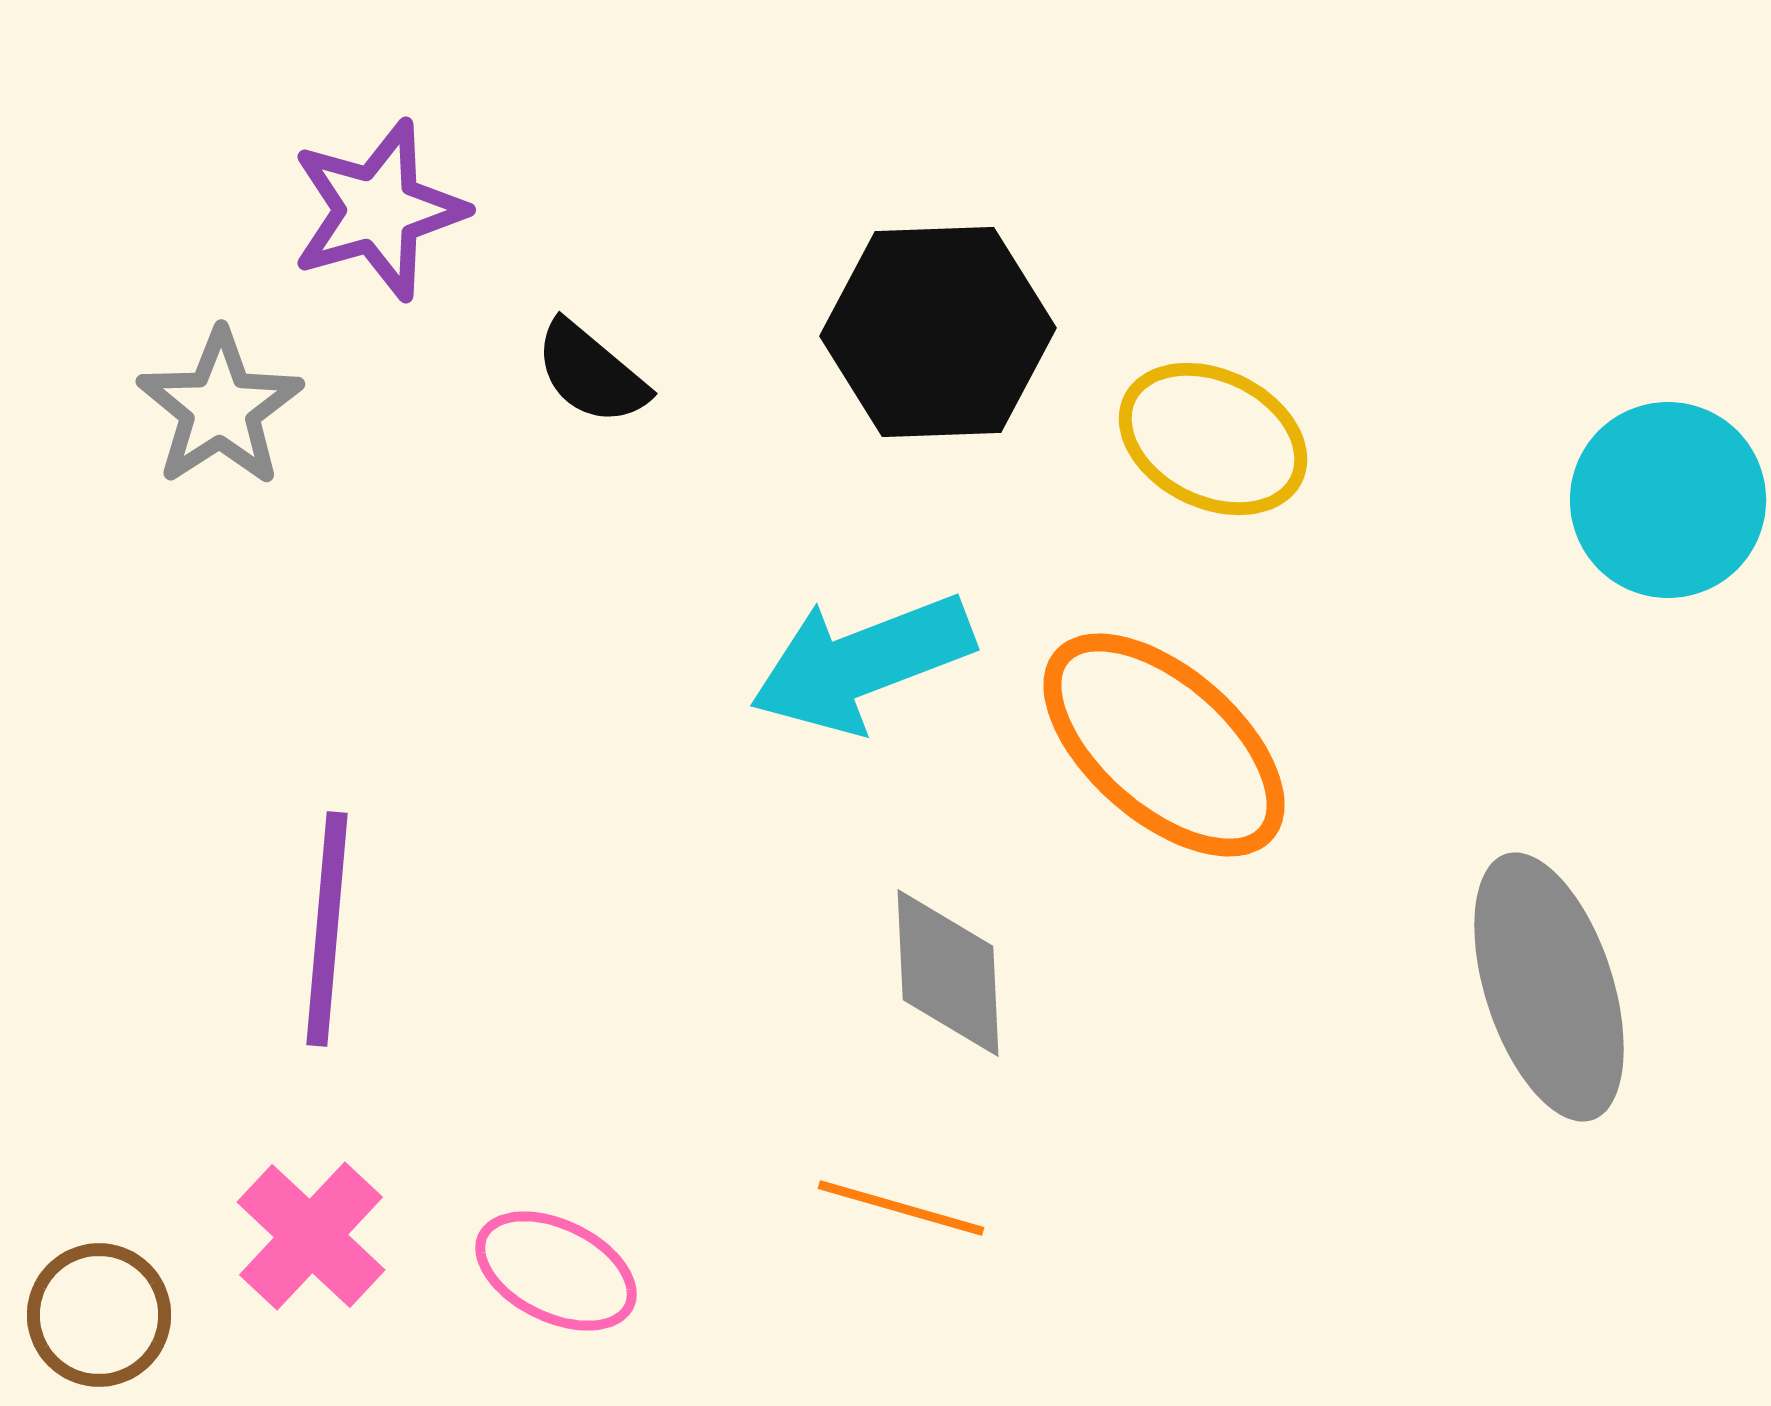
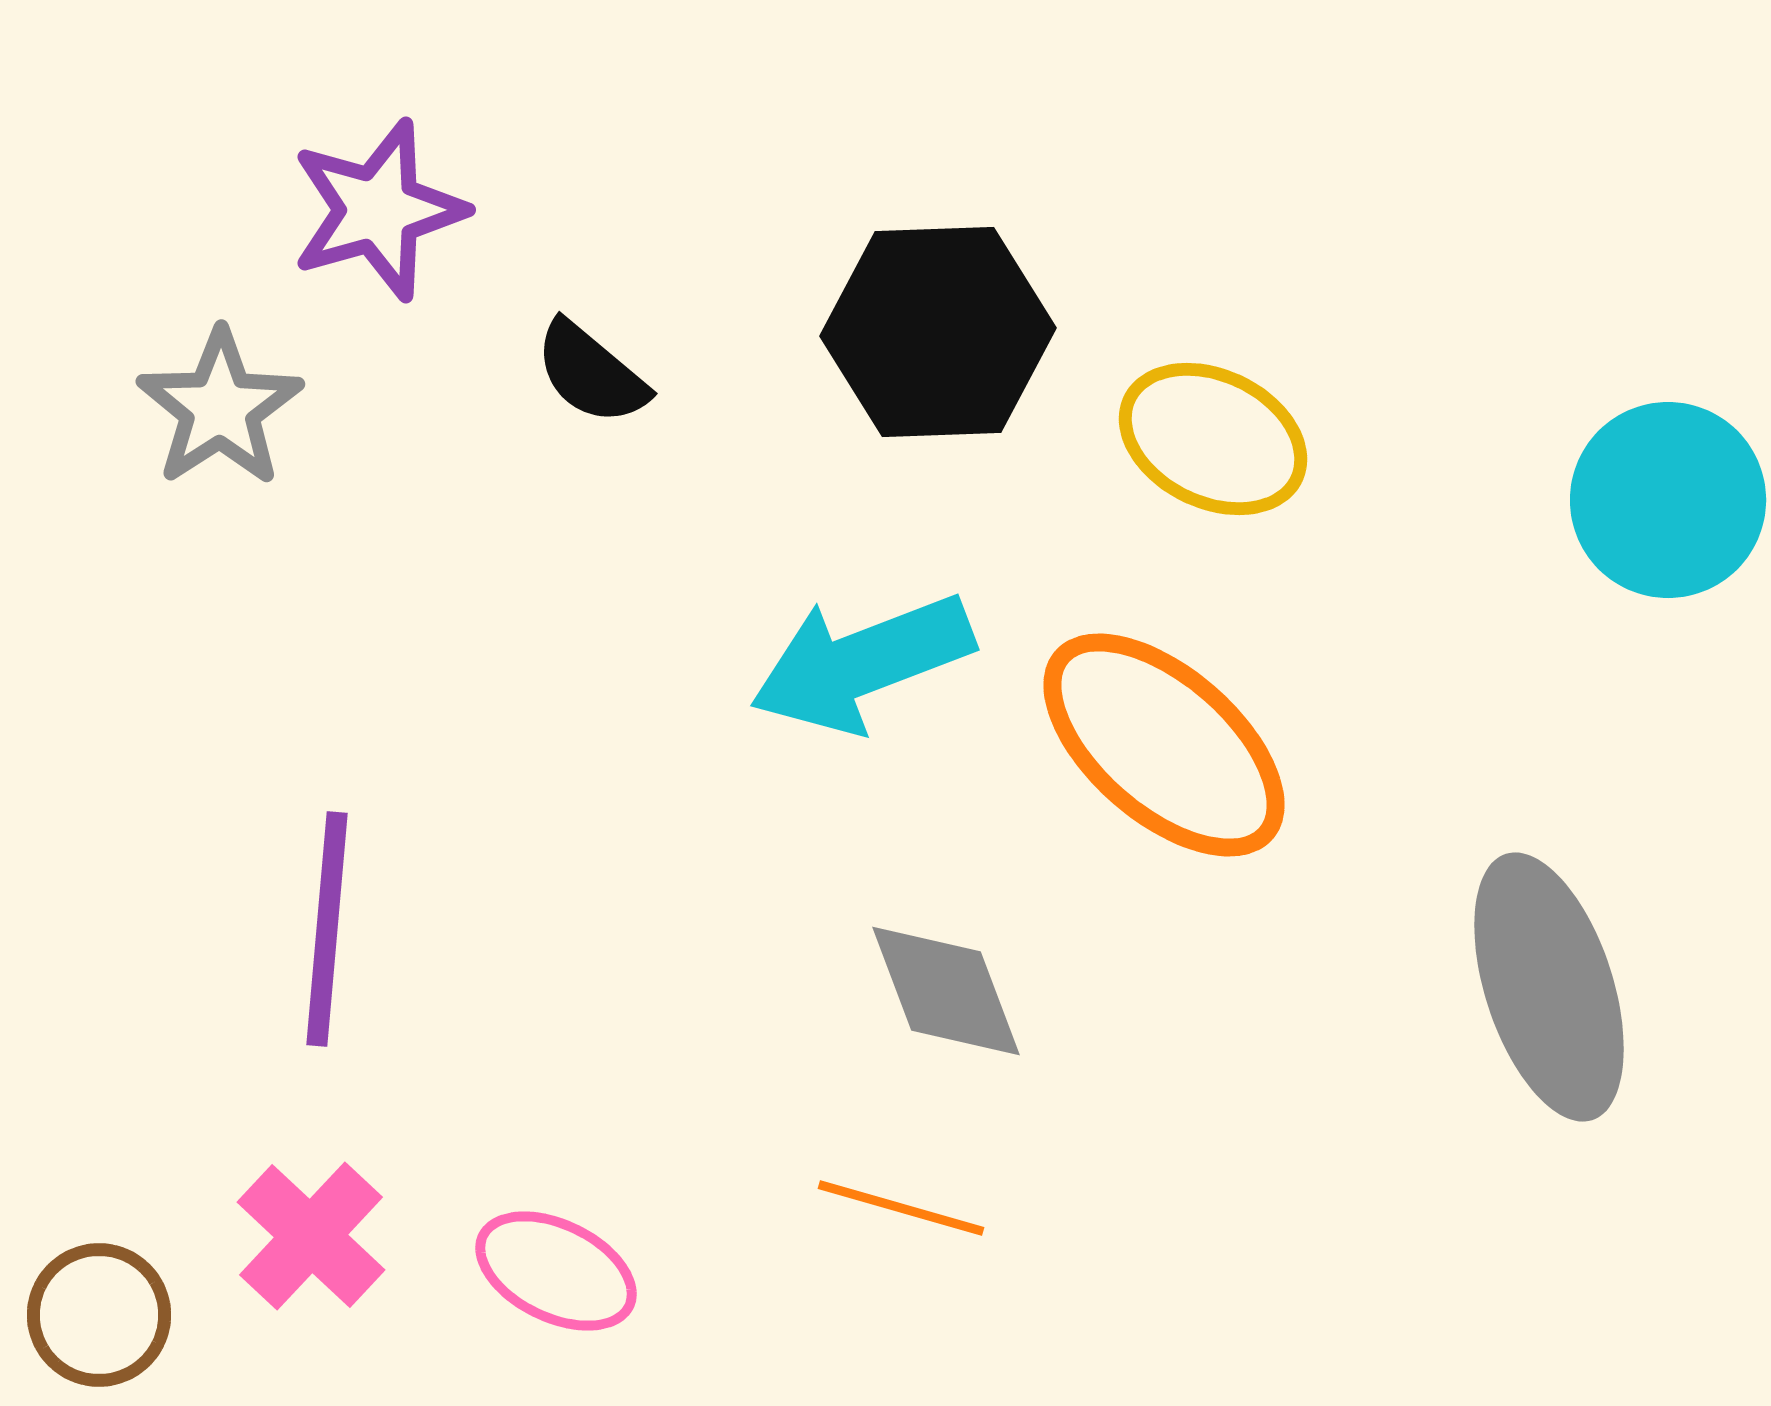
gray diamond: moved 2 px left, 18 px down; rotated 18 degrees counterclockwise
